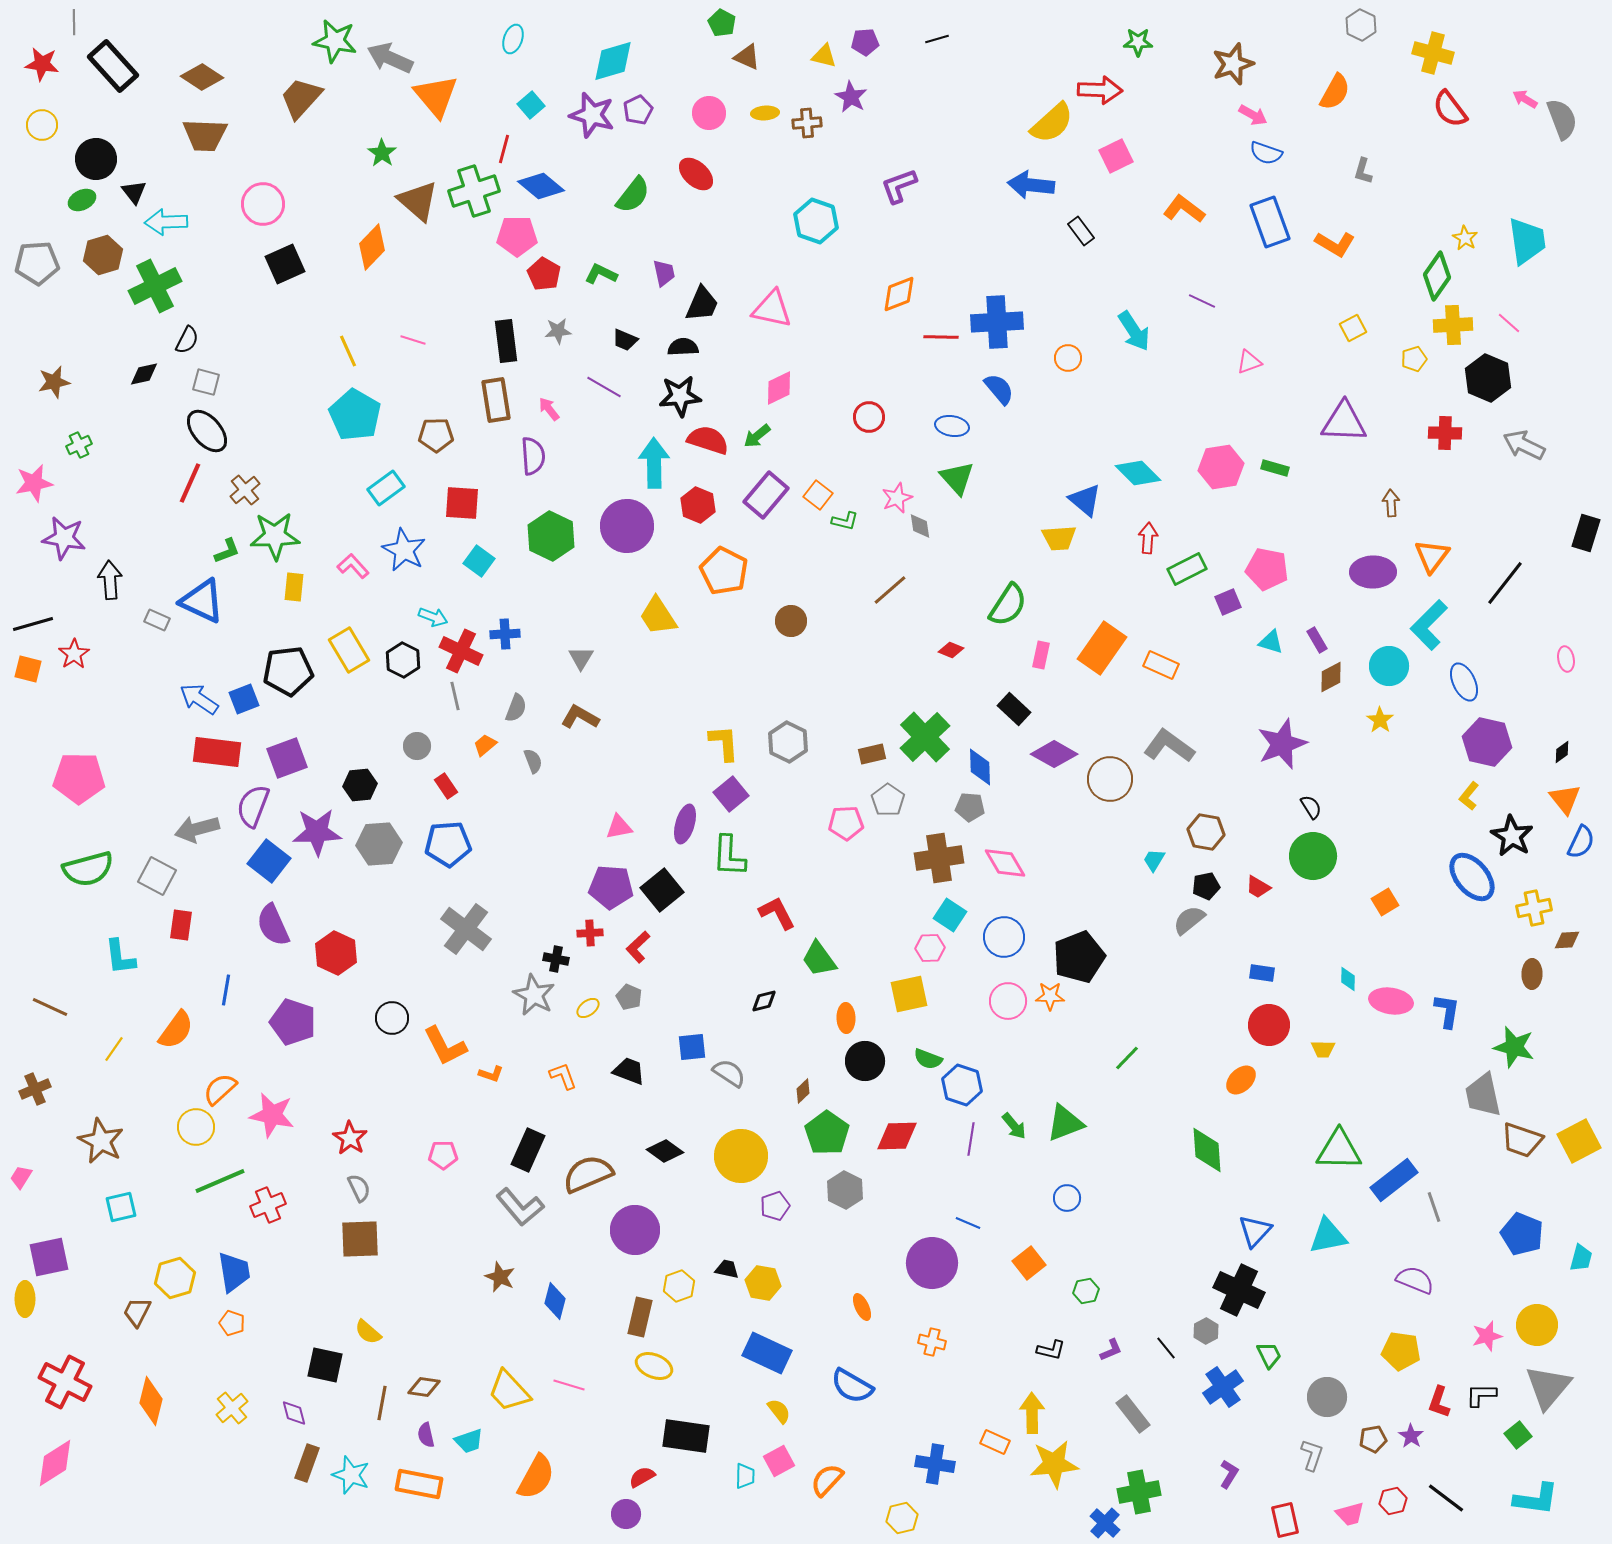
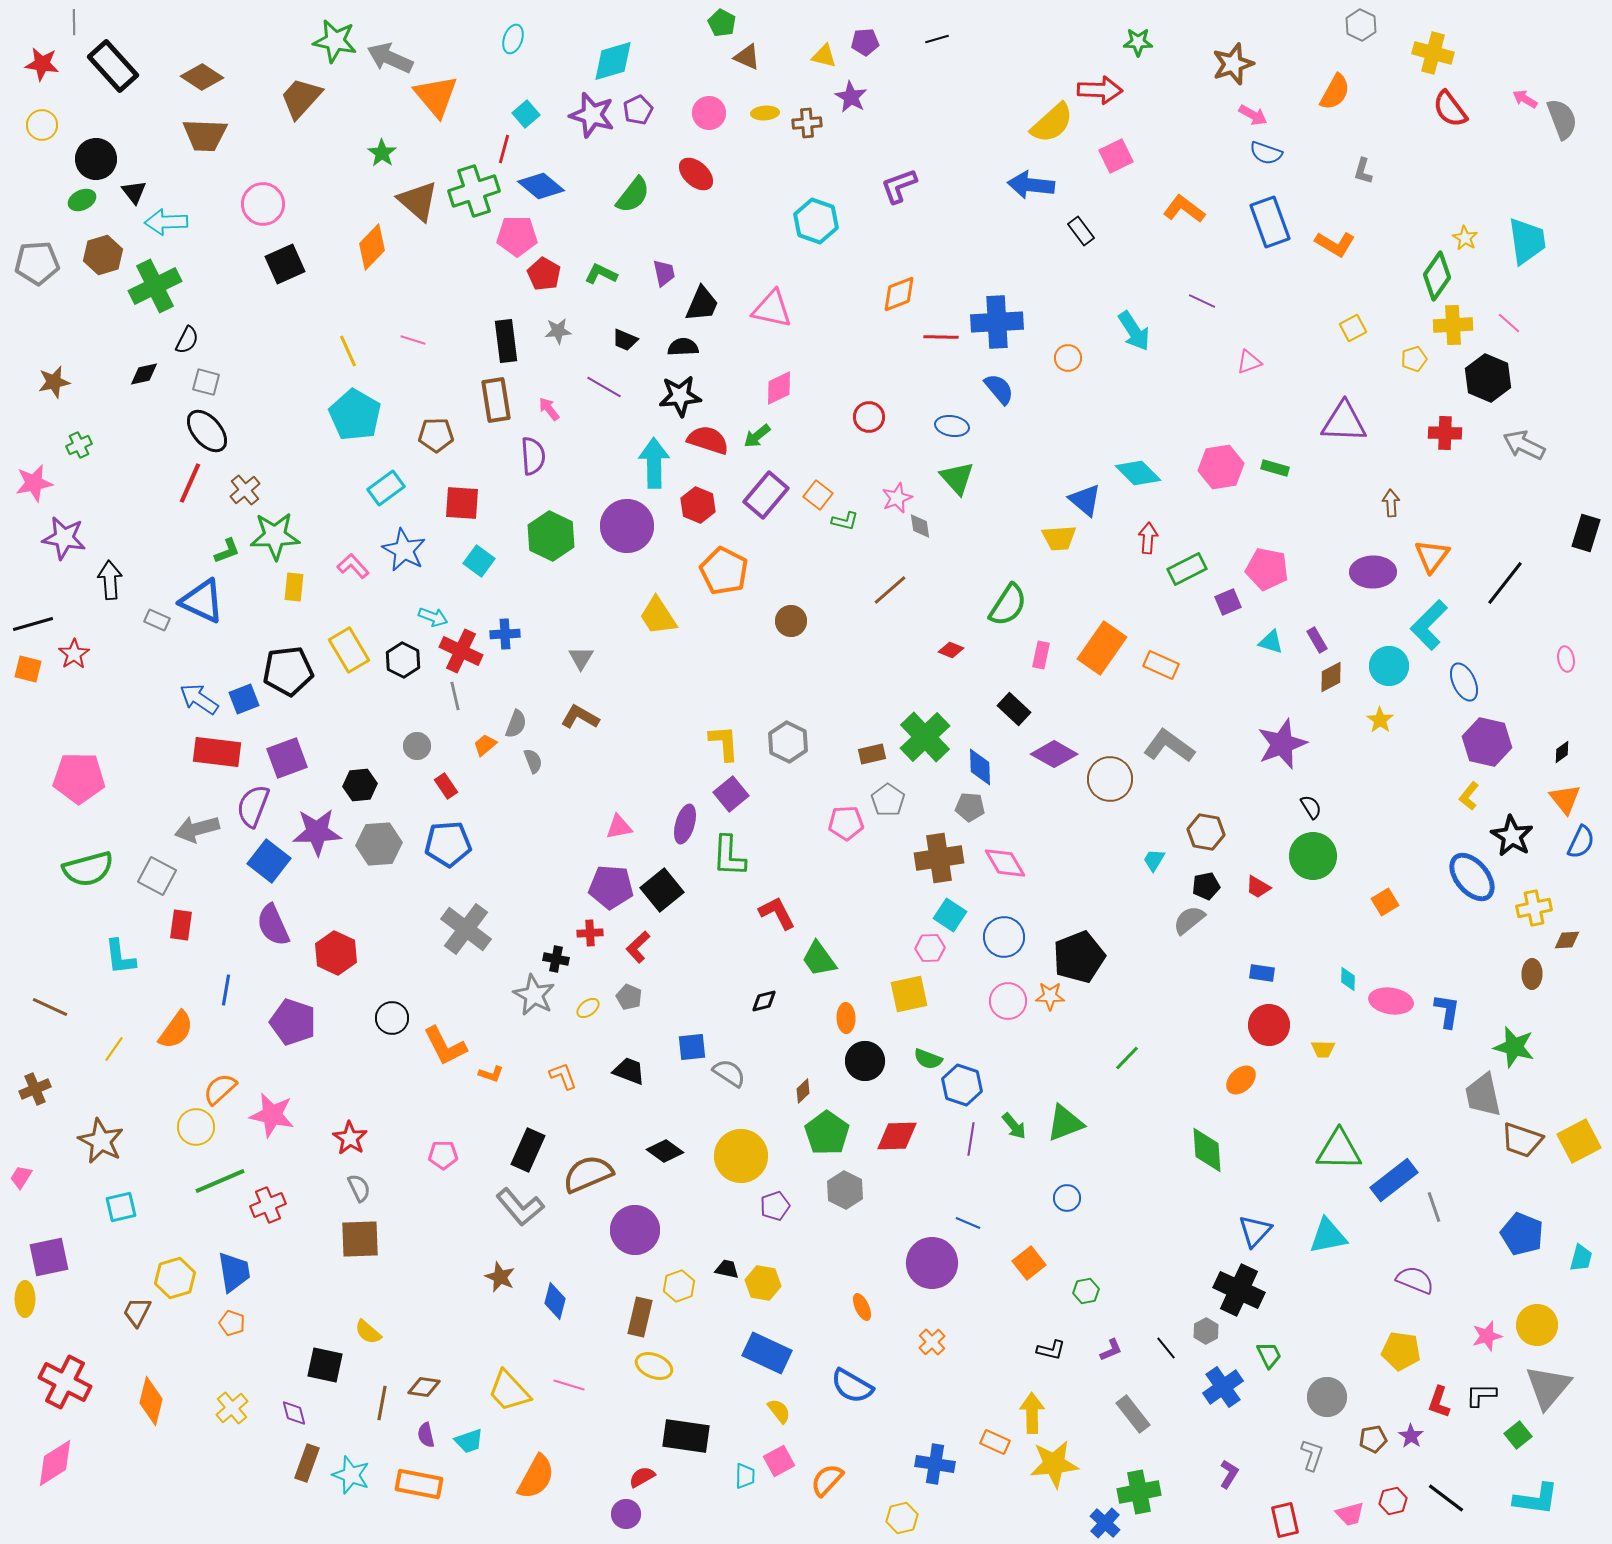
cyan square at (531, 105): moved 5 px left, 9 px down
gray semicircle at (516, 708): moved 16 px down
orange cross at (932, 1342): rotated 32 degrees clockwise
